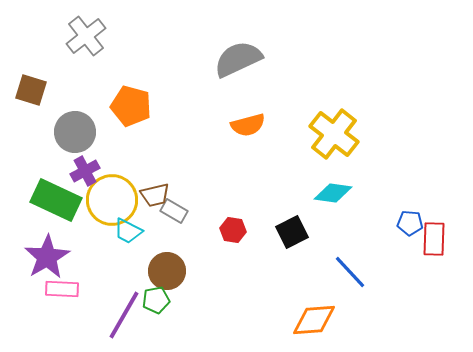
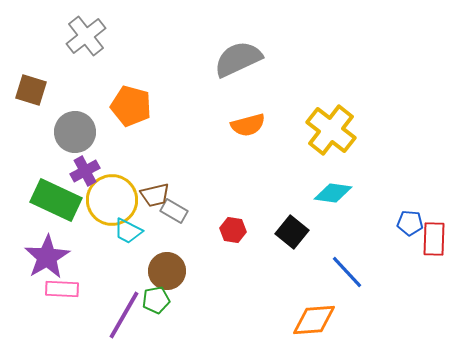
yellow cross: moved 3 px left, 4 px up
black square: rotated 24 degrees counterclockwise
blue line: moved 3 px left
